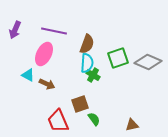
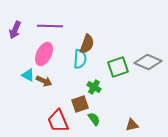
purple line: moved 4 px left, 5 px up; rotated 10 degrees counterclockwise
green square: moved 9 px down
cyan semicircle: moved 7 px left, 4 px up
green cross: moved 1 px right, 12 px down
brown arrow: moved 3 px left, 3 px up
